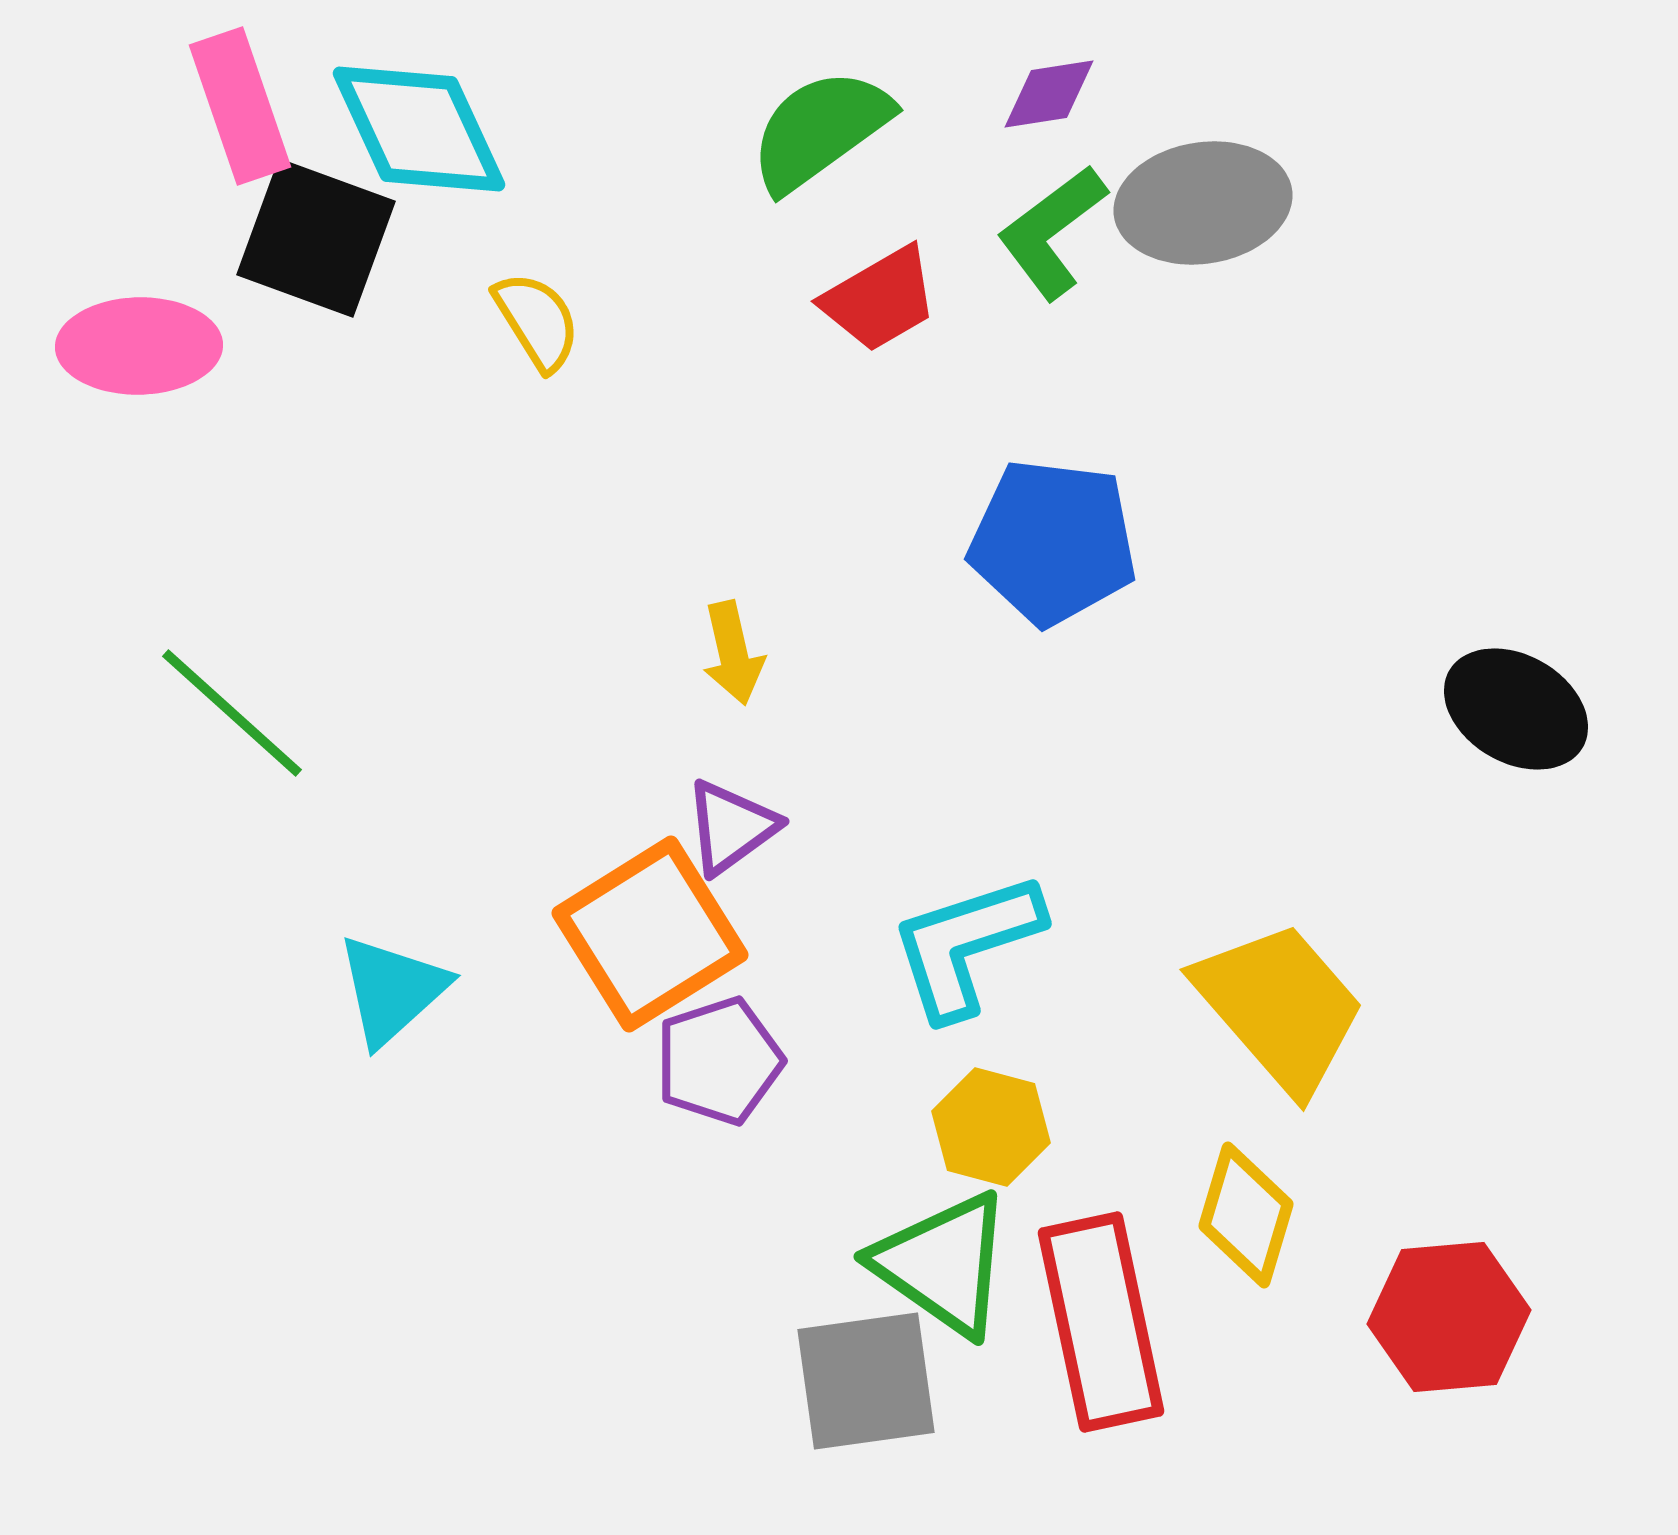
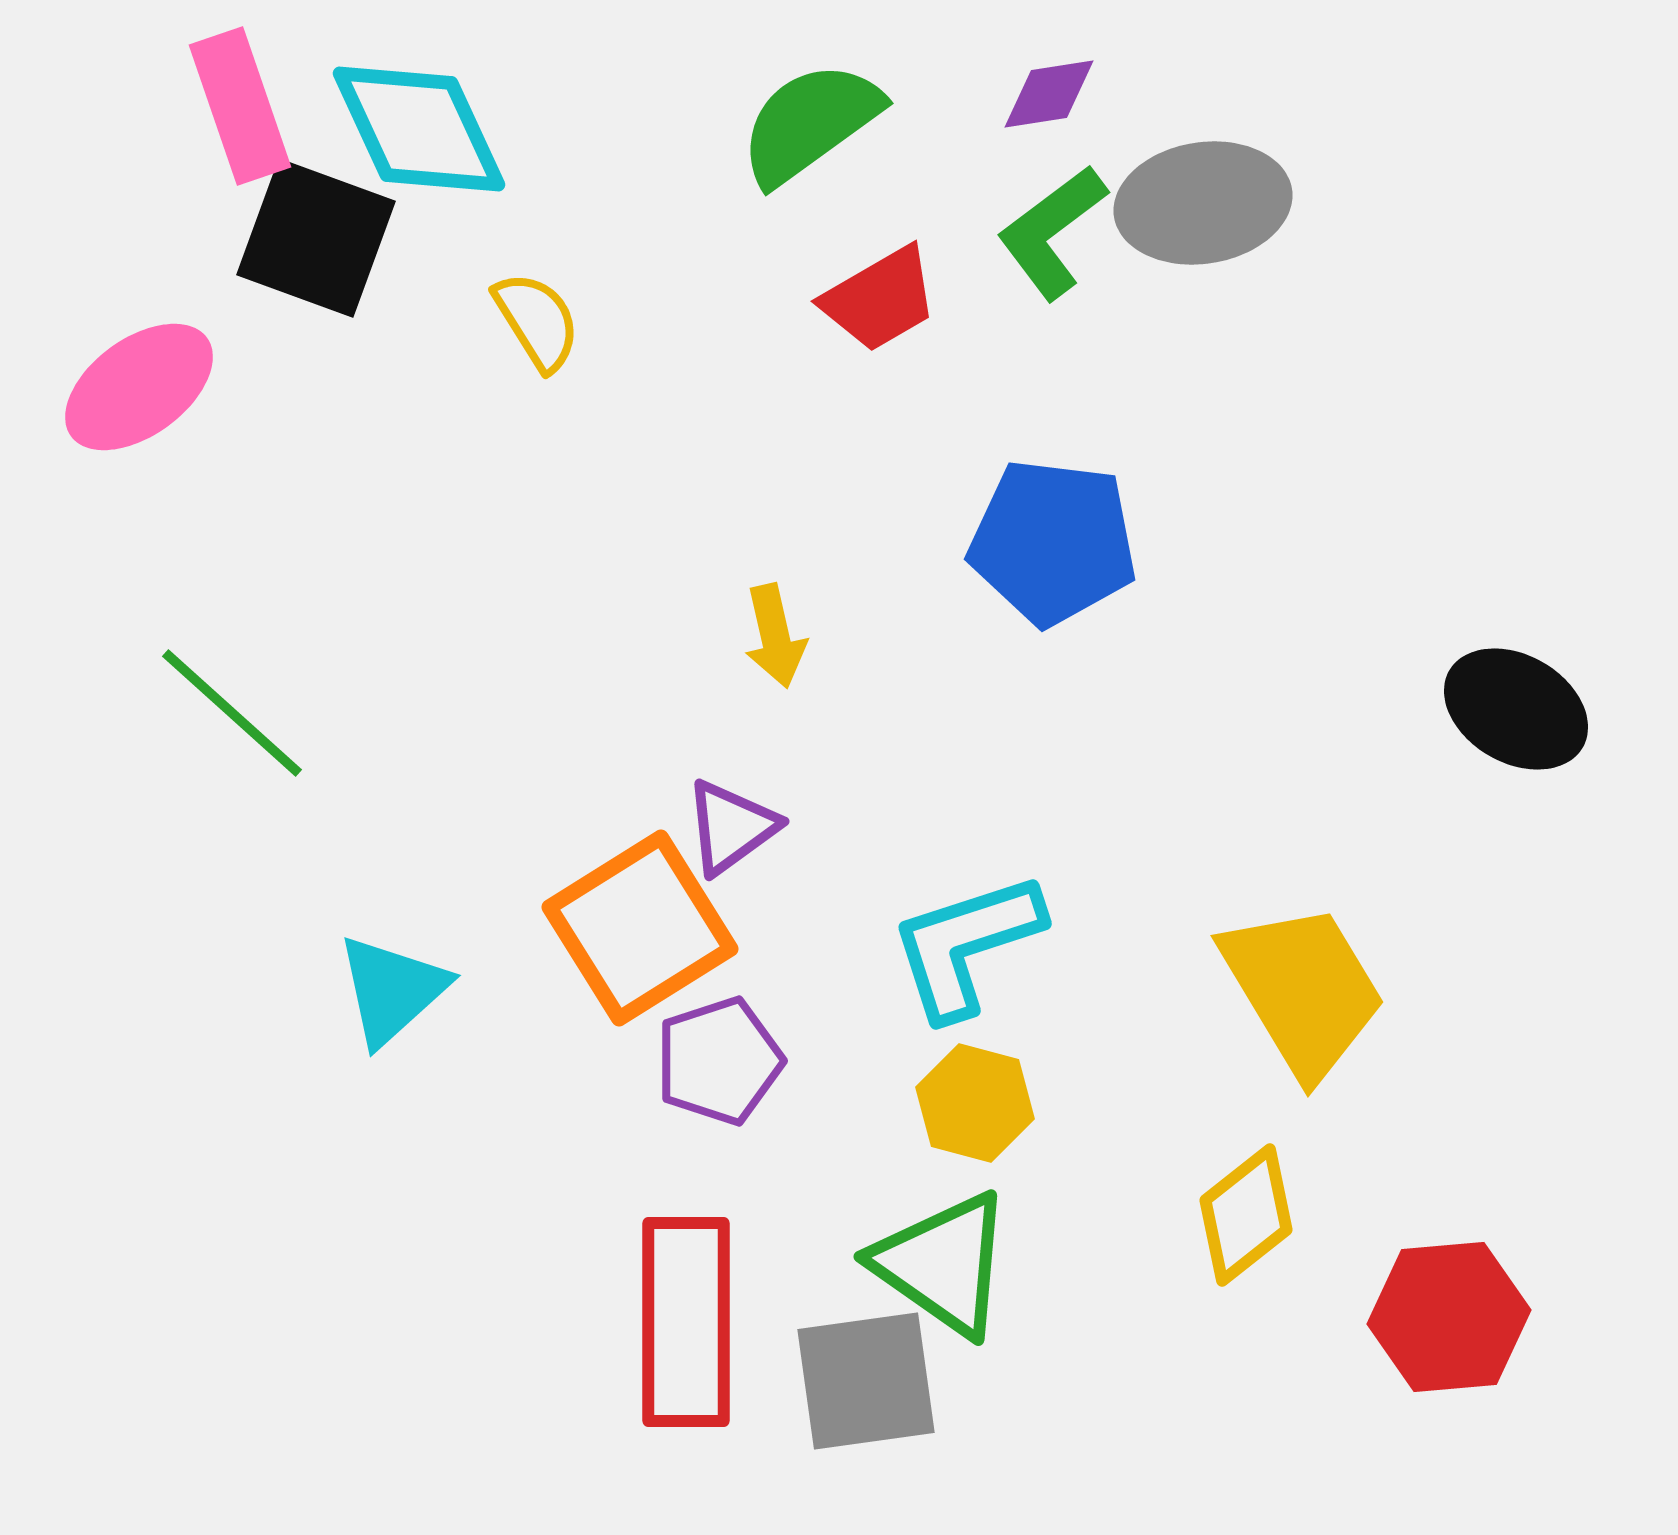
green semicircle: moved 10 px left, 7 px up
pink ellipse: moved 41 px down; rotated 35 degrees counterclockwise
yellow arrow: moved 42 px right, 17 px up
orange square: moved 10 px left, 6 px up
yellow trapezoid: moved 23 px right, 17 px up; rotated 10 degrees clockwise
yellow hexagon: moved 16 px left, 24 px up
yellow diamond: rotated 35 degrees clockwise
red rectangle: moved 415 px left; rotated 12 degrees clockwise
